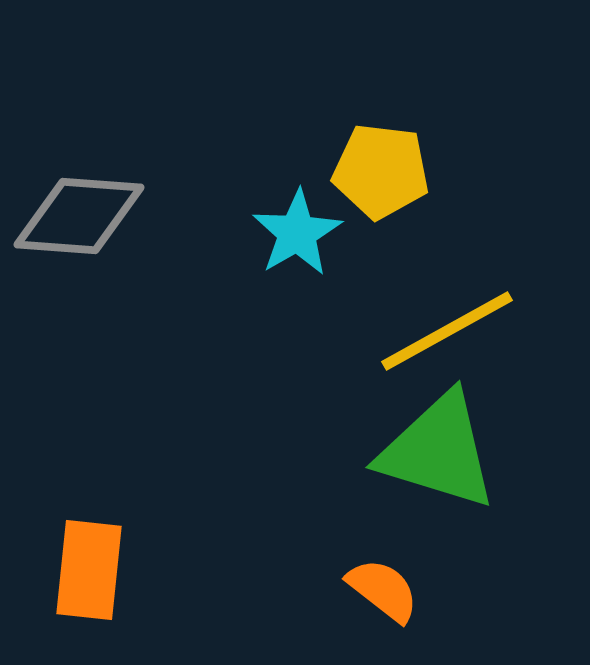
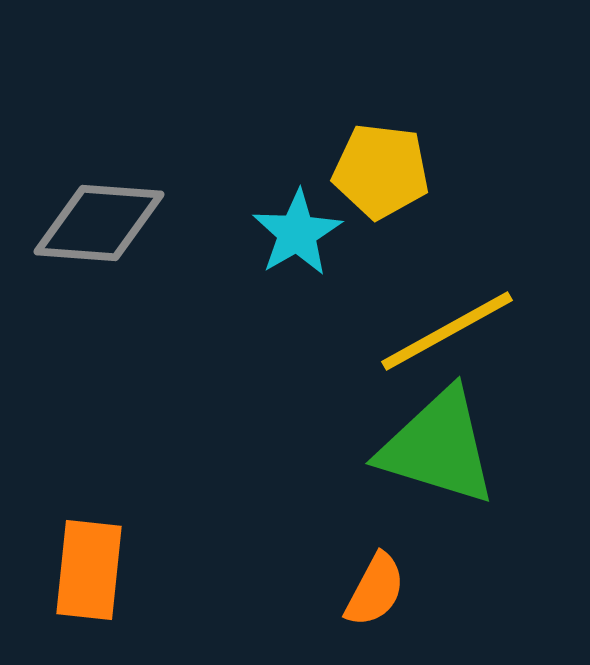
gray diamond: moved 20 px right, 7 px down
green triangle: moved 4 px up
orange semicircle: moved 8 px left; rotated 80 degrees clockwise
